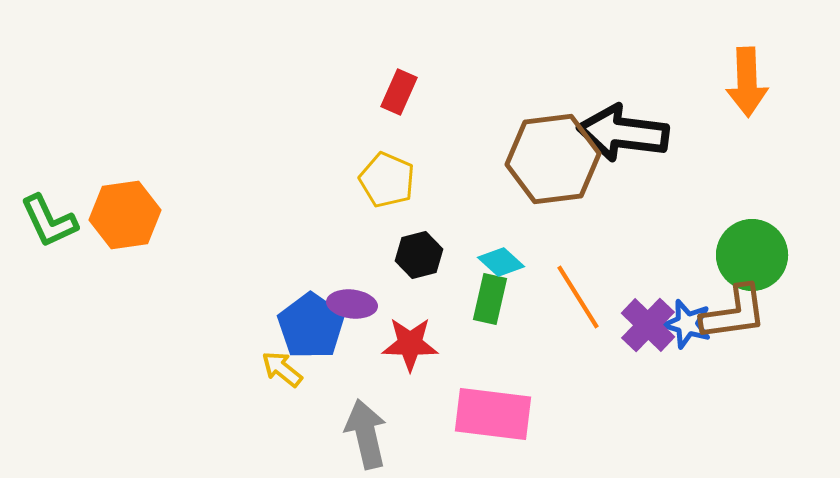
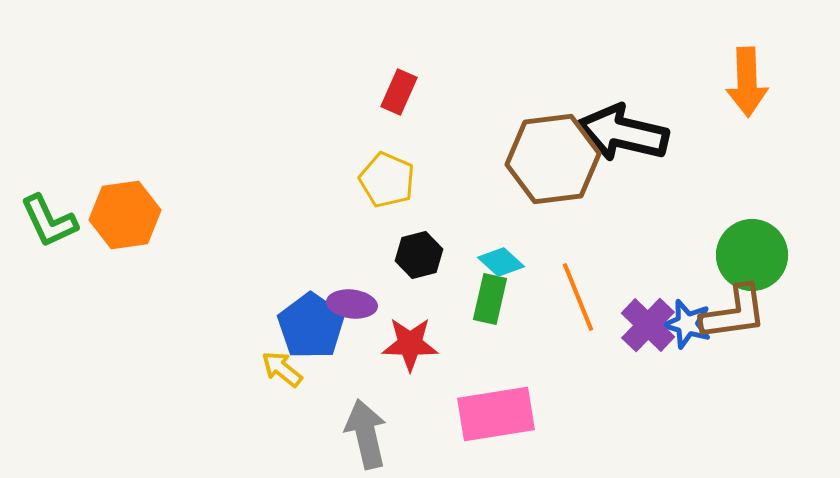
black arrow: rotated 6 degrees clockwise
orange line: rotated 10 degrees clockwise
pink rectangle: moved 3 px right; rotated 16 degrees counterclockwise
